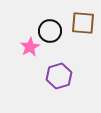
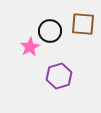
brown square: moved 1 px down
